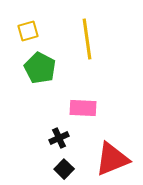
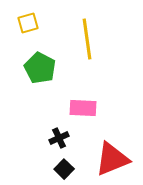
yellow square: moved 8 px up
